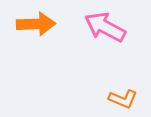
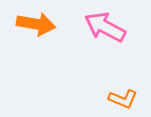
orange arrow: rotated 12 degrees clockwise
